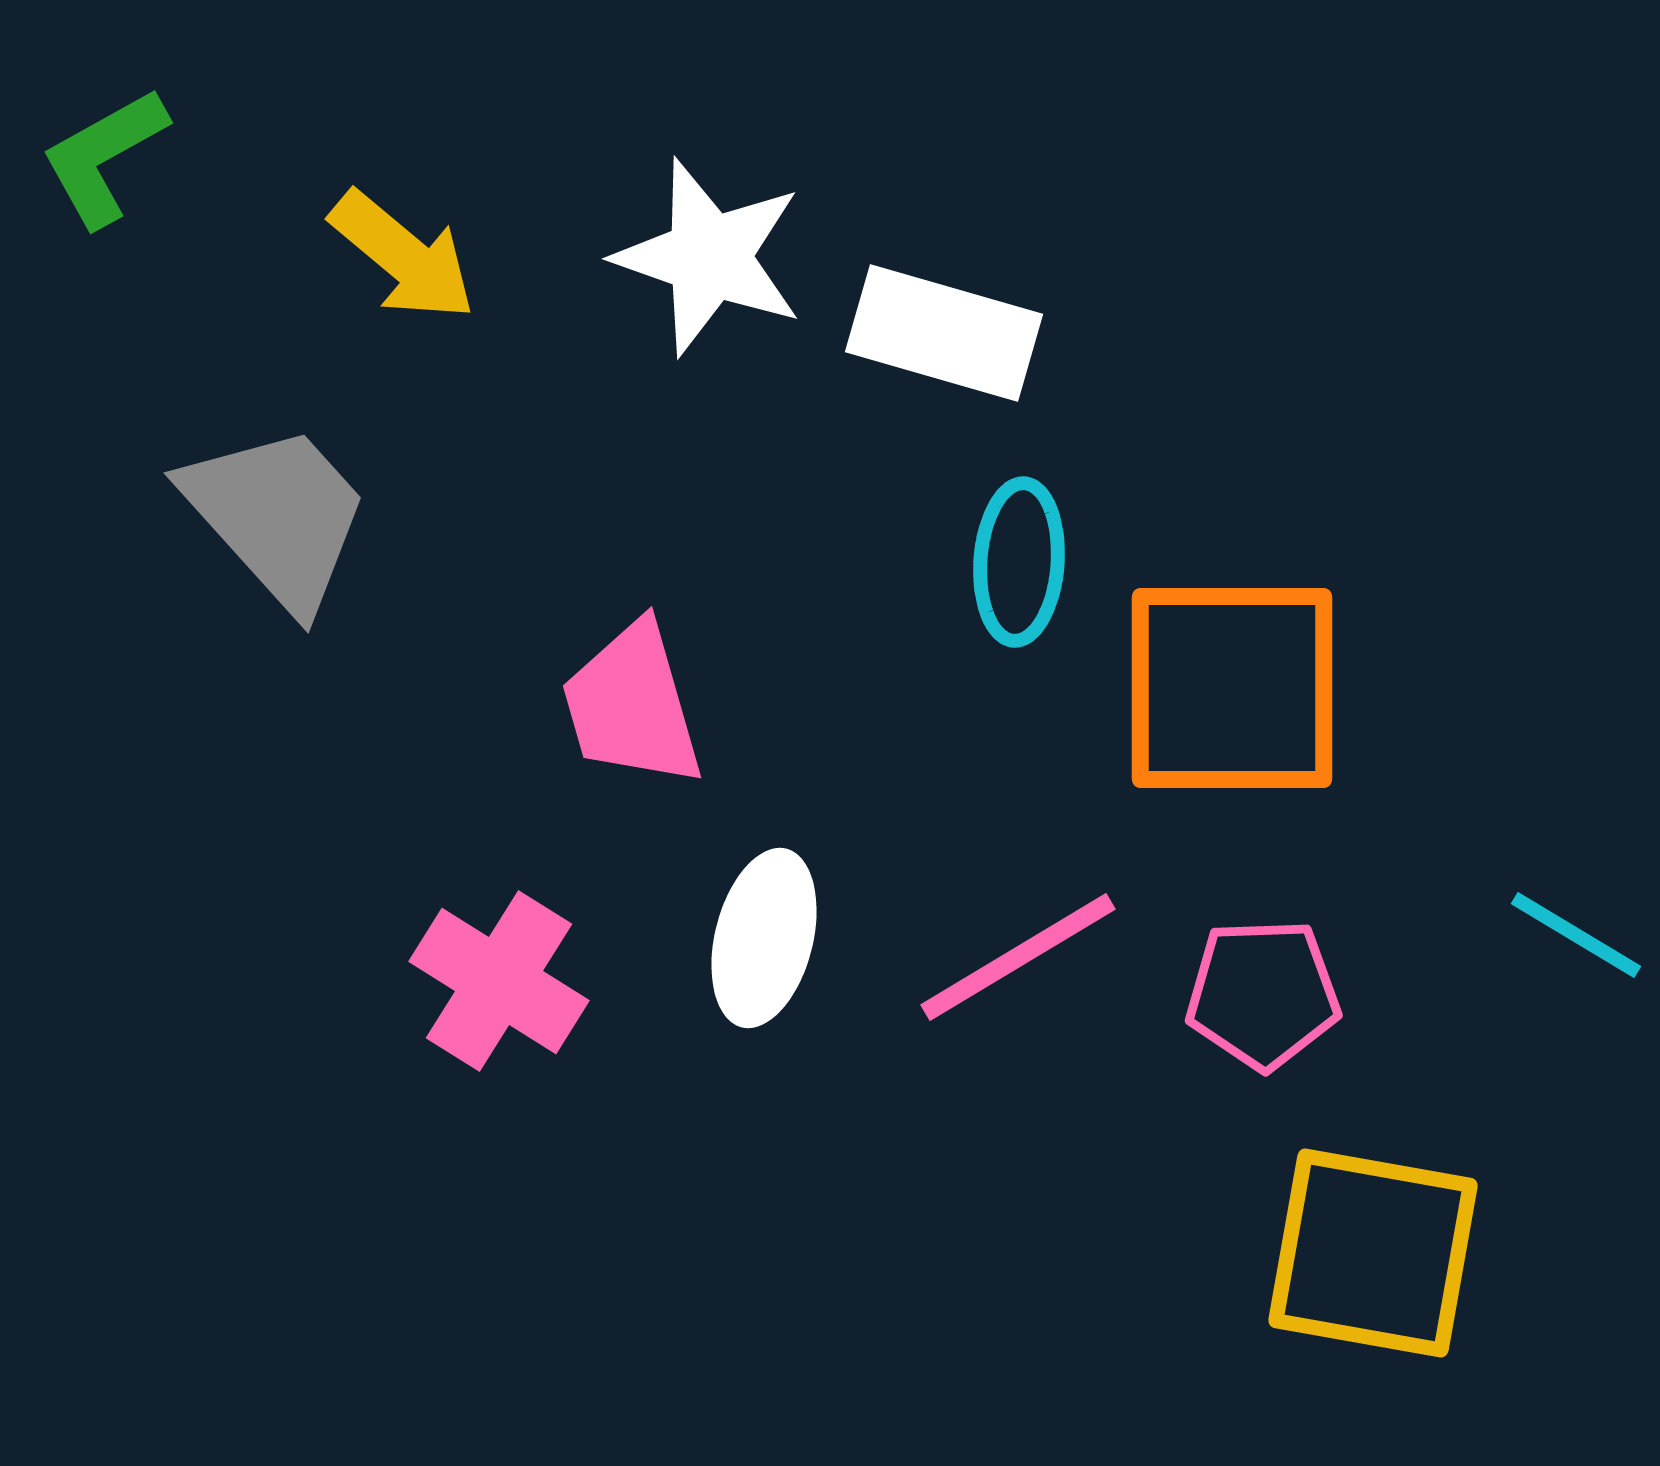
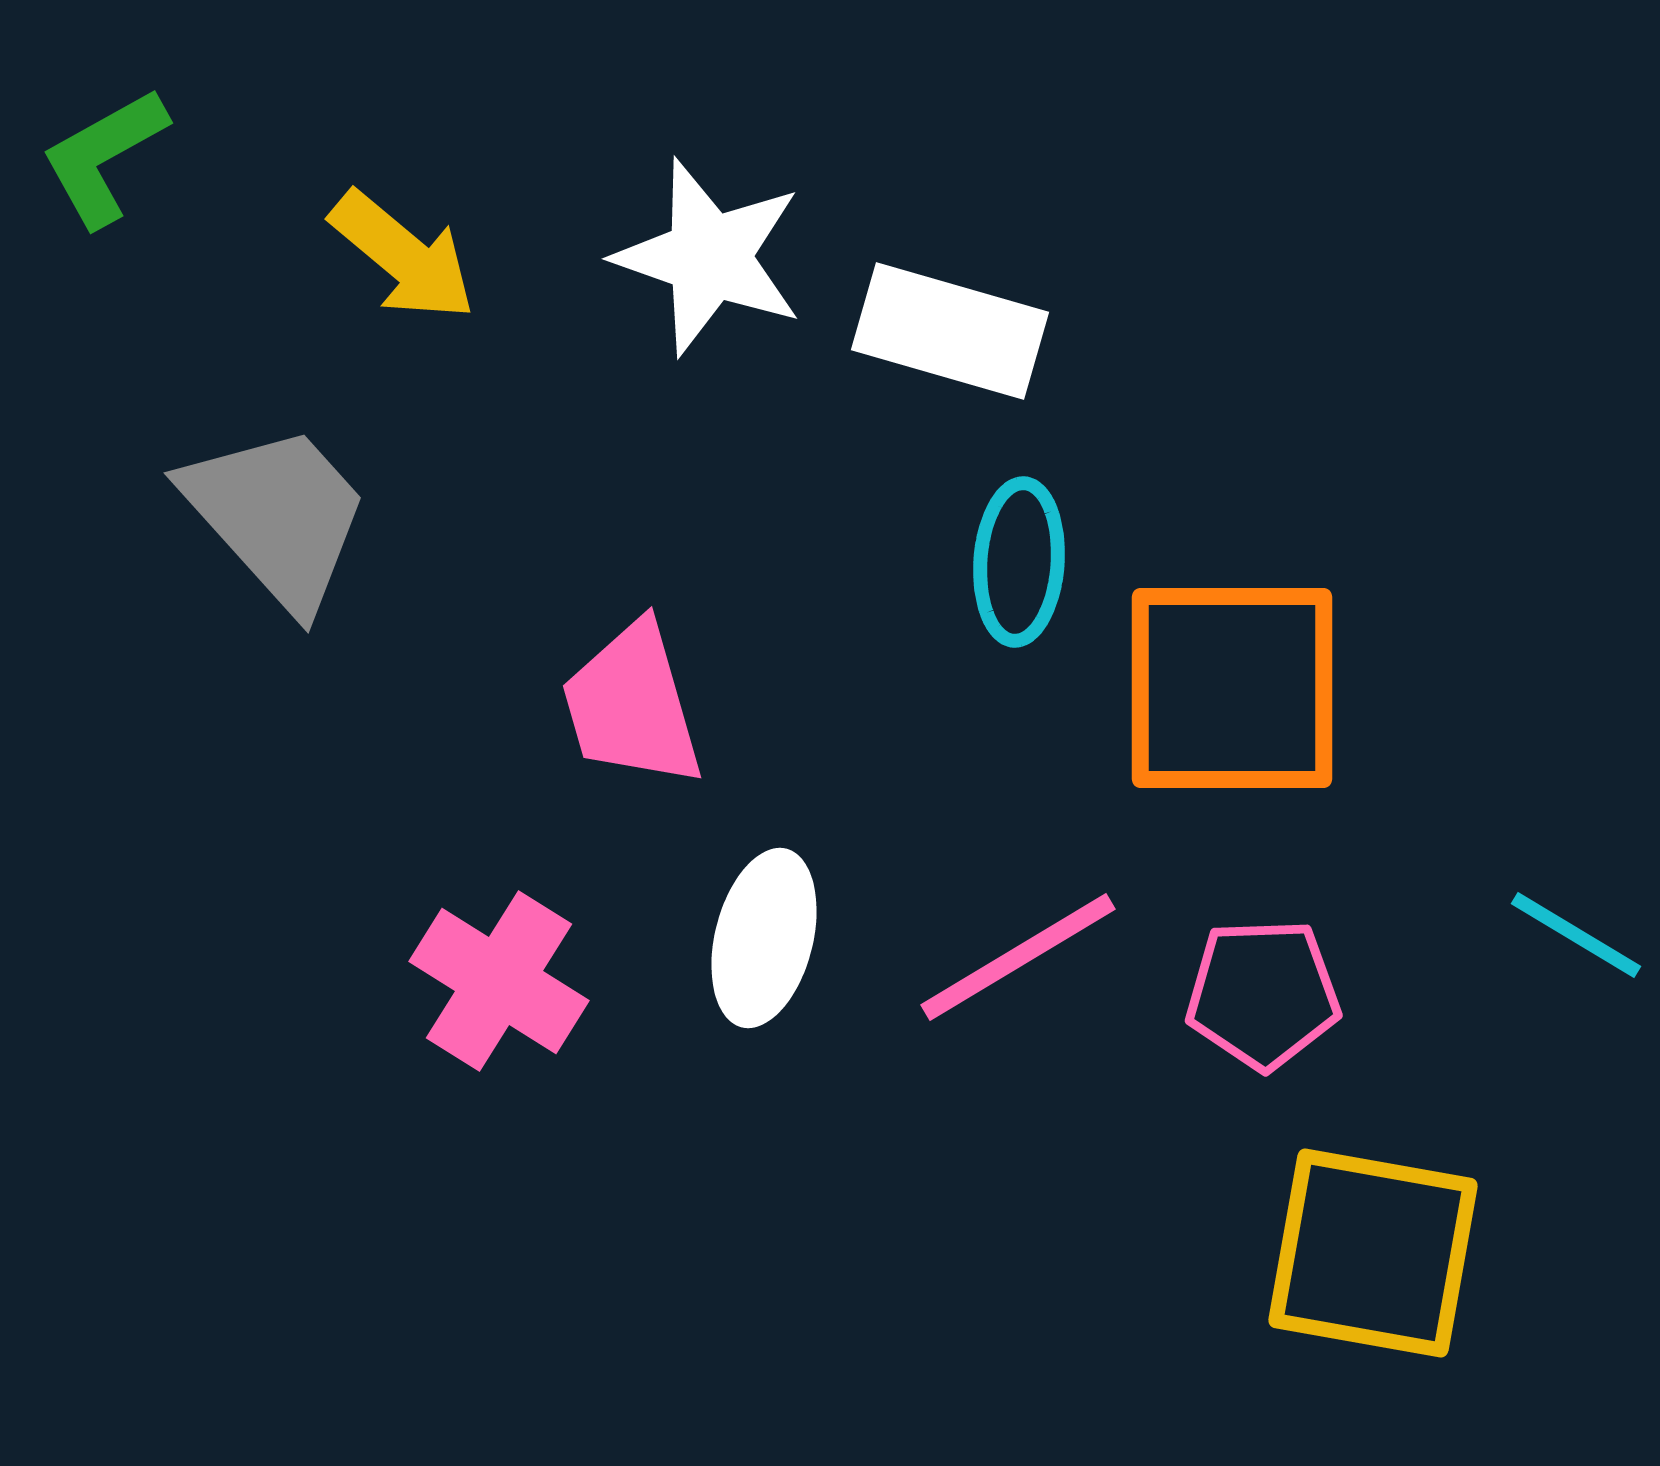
white rectangle: moved 6 px right, 2 px up
